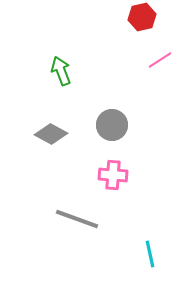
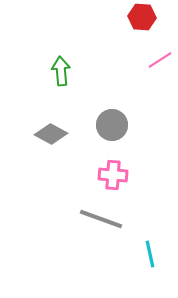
red hexagon: rotated 16 degrees clockwise
green arrow: rotated 16 degrees clockwise
gray line: moved 24 px right
